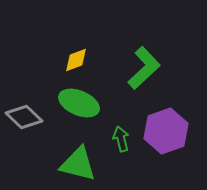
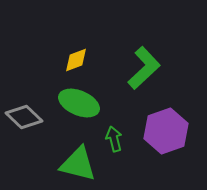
green arrow: moved 7 px left
